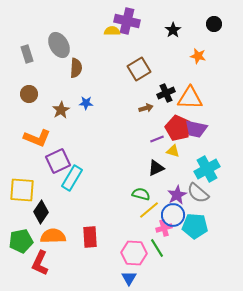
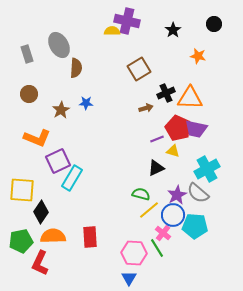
pink cross: moved 1 px left, 5 px down; rotated 35 degrees counterclockwise
